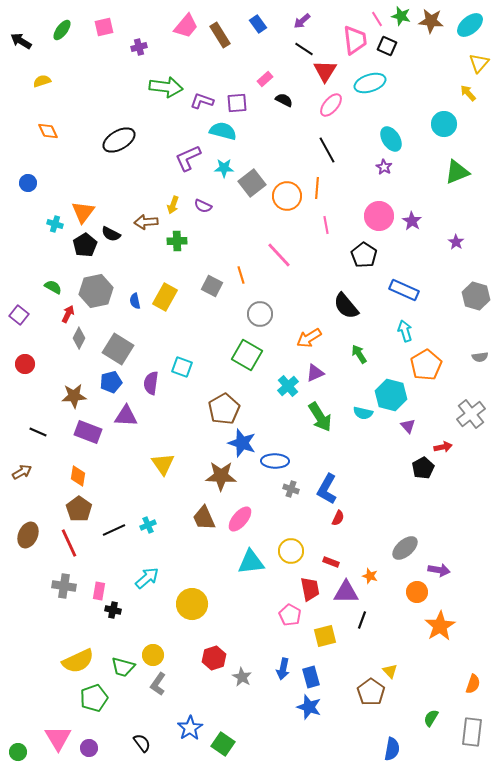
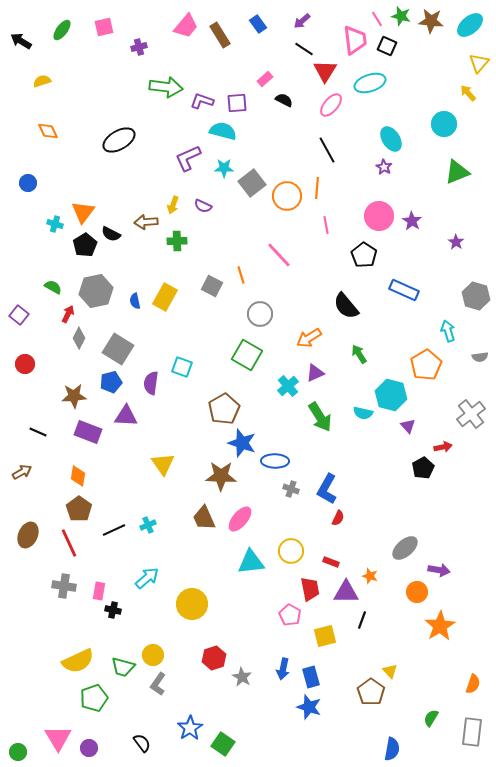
cyan arrow at (405, 331): moved 43 px right
